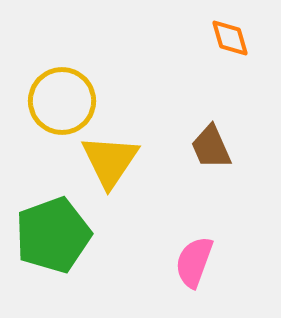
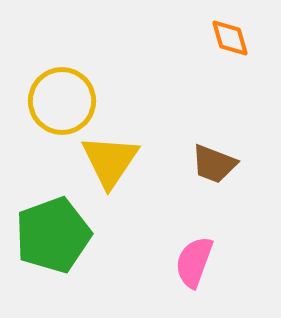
brown trapezoid: moved 3 px right, 17 px down; rotated 45 degrees counterclockwise
